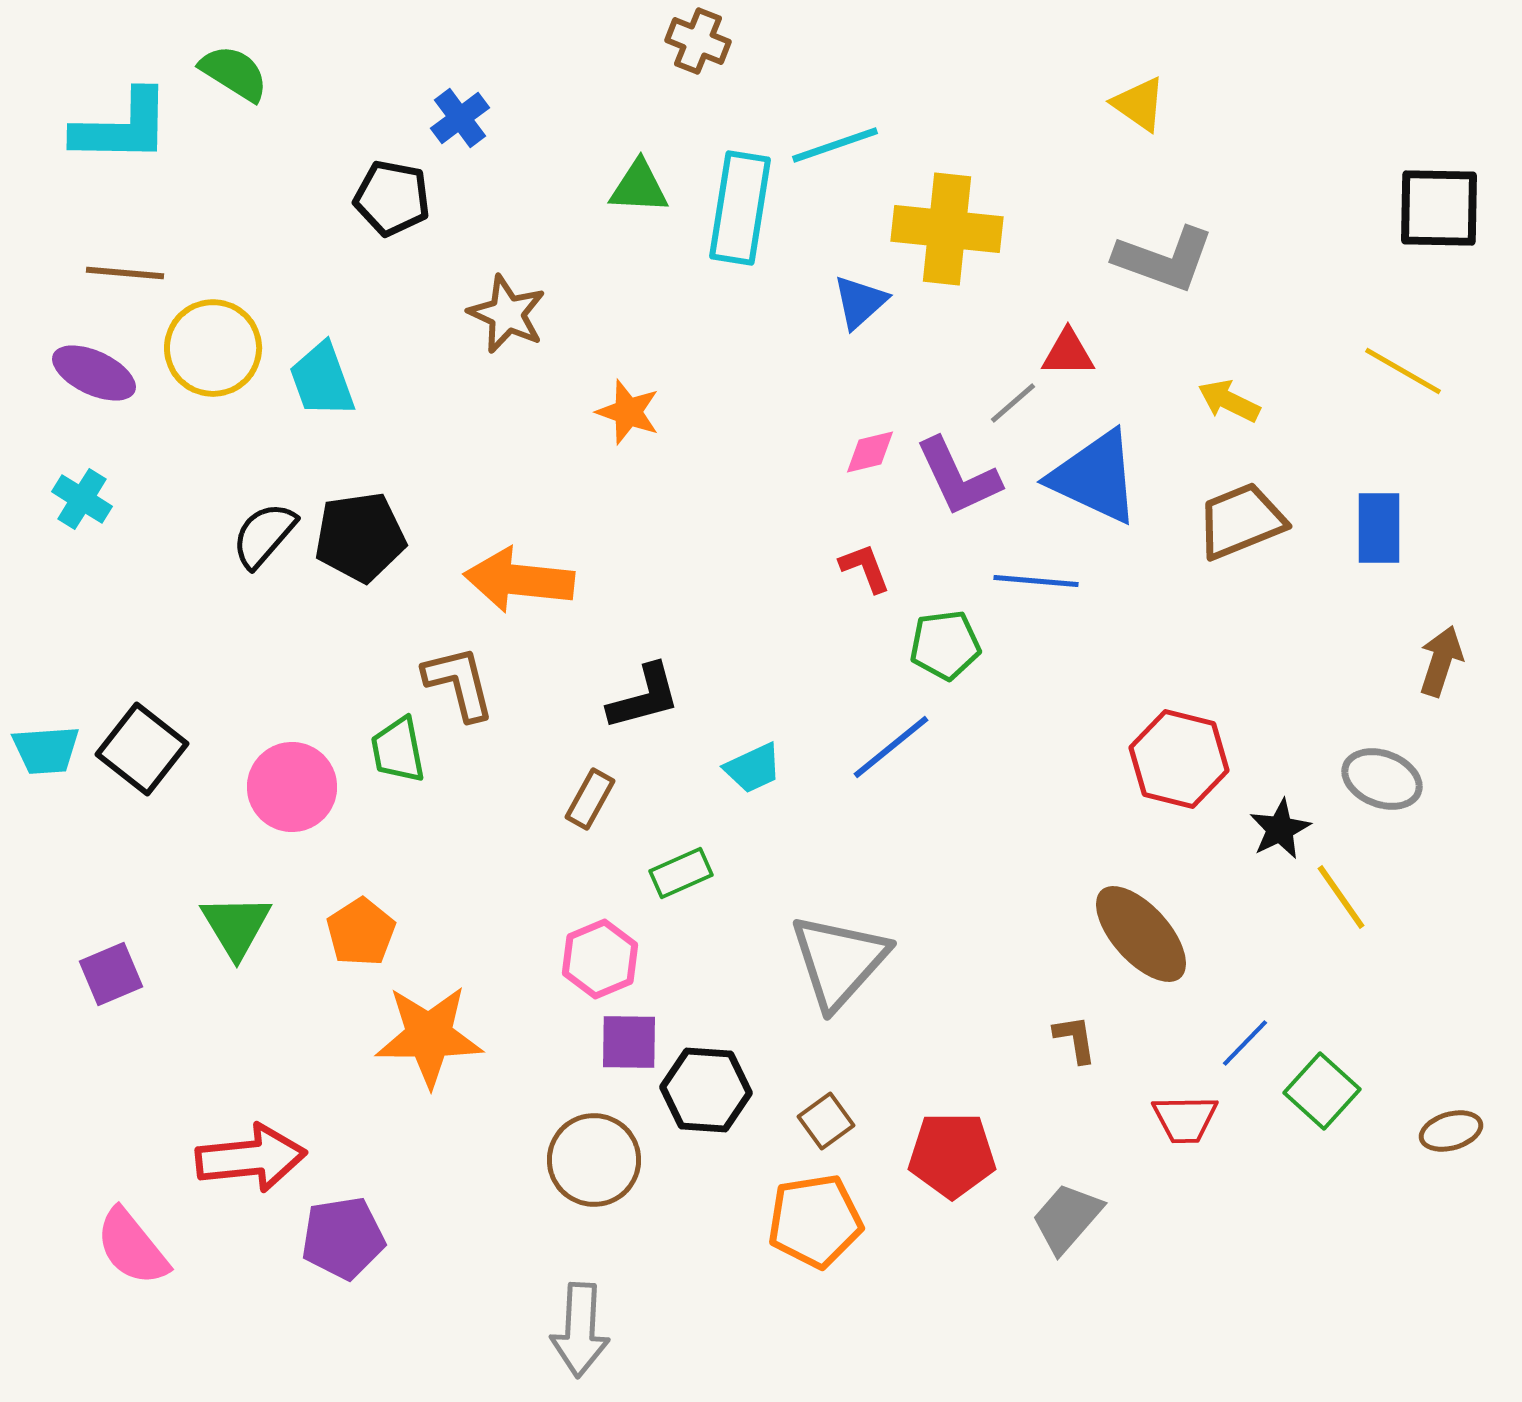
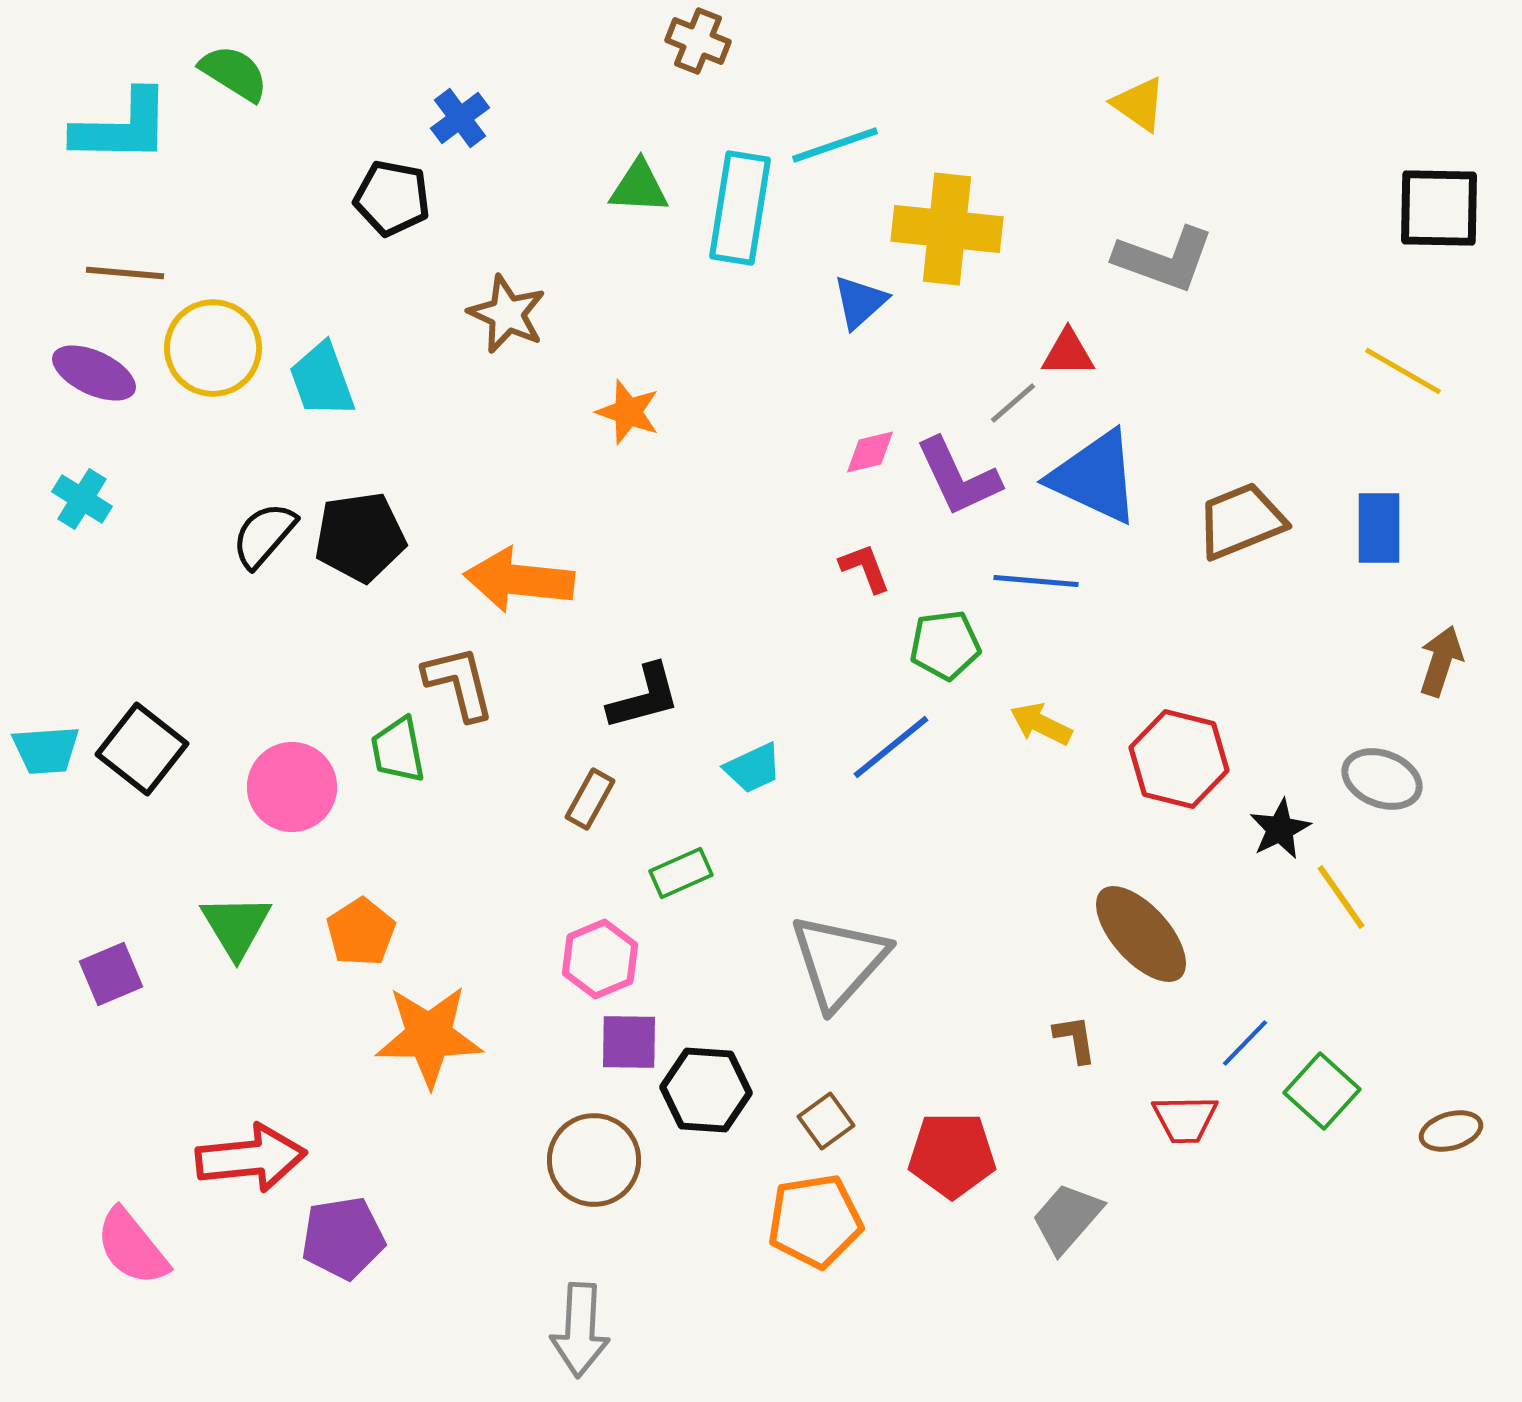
yellow arrow at (1229, 401): moved 188 px left, 323 px down
